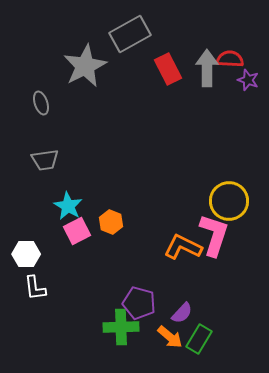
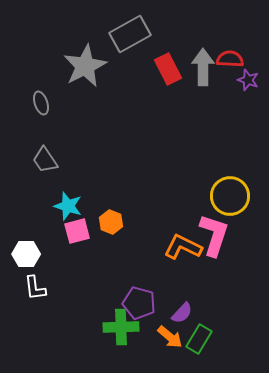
gray arrow: moved 4 px left, 1 px up
gray trapezoid: rotated 64 degrees clockwise
yellow circle: moved 1 px right, 5 px up
cyan star: rotated 12 degrees counterclockwise
pink square: rotated 12 degrees clockwise
